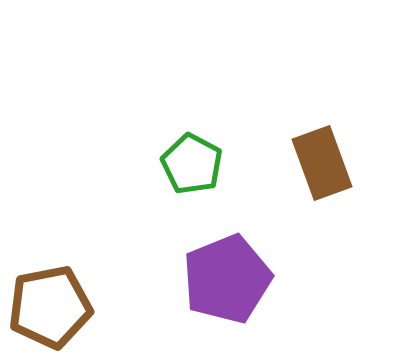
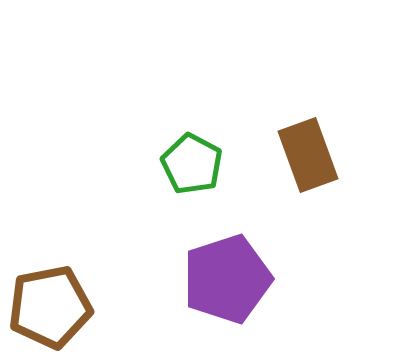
brown rectangle: moved 14 px left, 8 px up
purple pentagon: rotated 4 degrees clockwise
